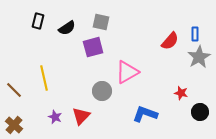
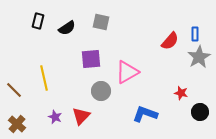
purple square: moved 2 px left, 12 px down; rotated 10 degrees clockwise
gray circle: moved 1 px left
brown cross: moved 3 px right, 1 px up
